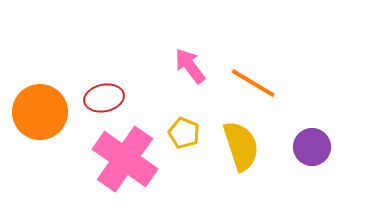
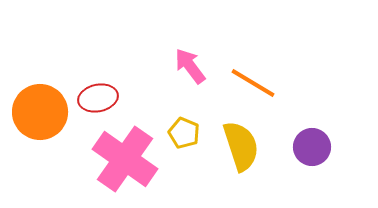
red ellipse: moved 6 px left
